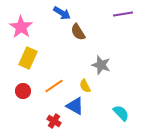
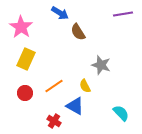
blue arrow: moved 2 px left
yellow rectangle: moved 2 px left, 1 px down
red circle: moved 2 px right, 2 px down
